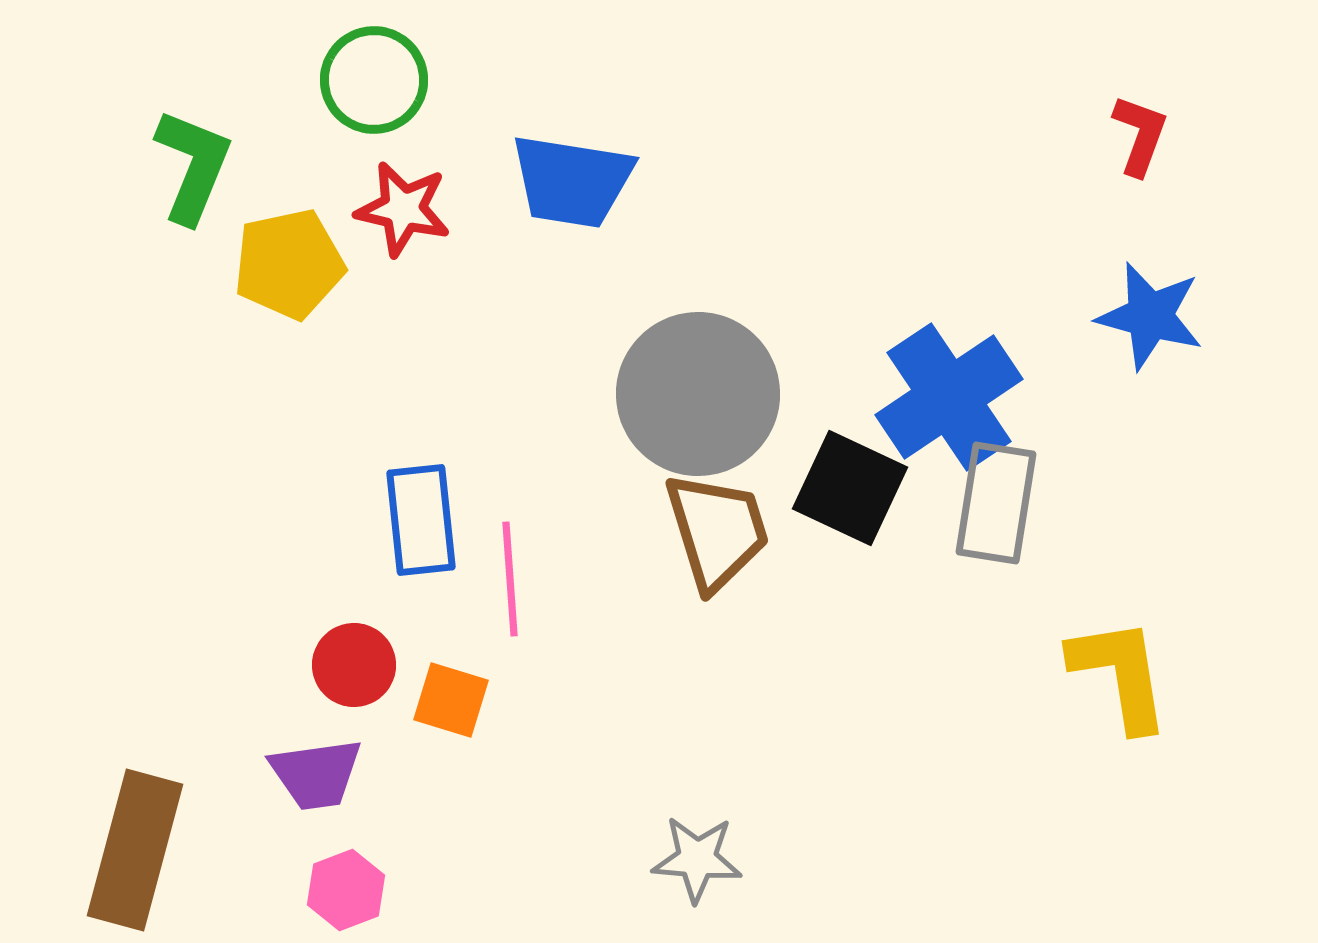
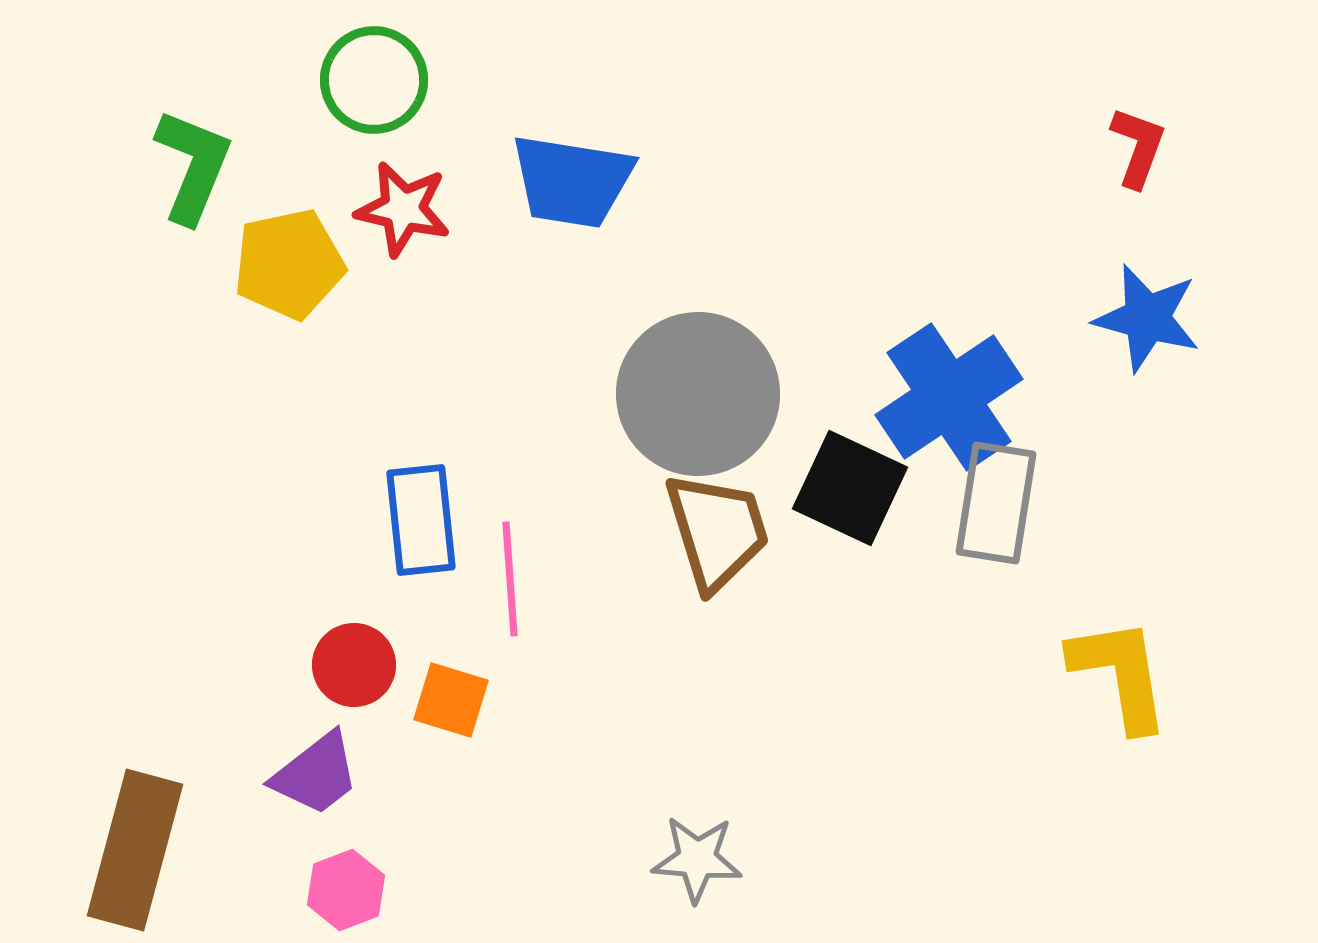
red L-shape: moved 2 px left, 12 px down
blue star: moved 3 px left, 2 px down
purple trapezoid: rotated 30 degrees counterclockwise
